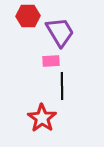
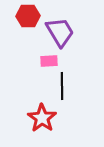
pink rectangle: moved 2 px left
